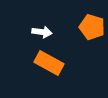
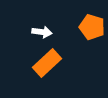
orange rectangle: moved 2 px left; rotated 72 degrees counterclockwise
